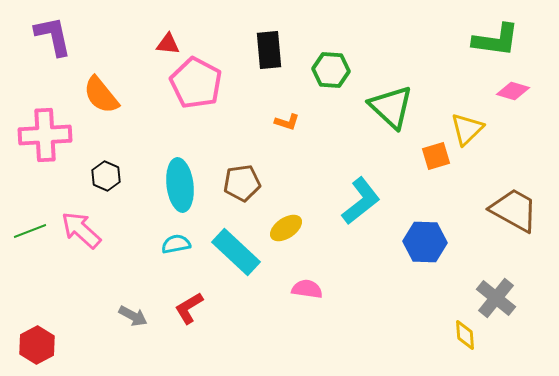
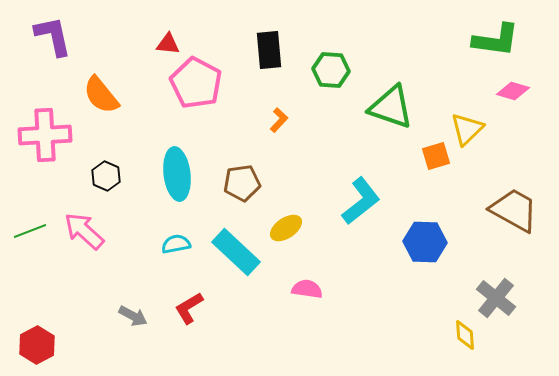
green triangle: rotated 24 degrees counterclockwise
orange L-shape: moved 8 px left, 2 px up; rotated 65 degrees counterclockwise
cyan ellipse: moved 3 px left, 11 px up
pink arrow: moved 3 px right, 1 px down
